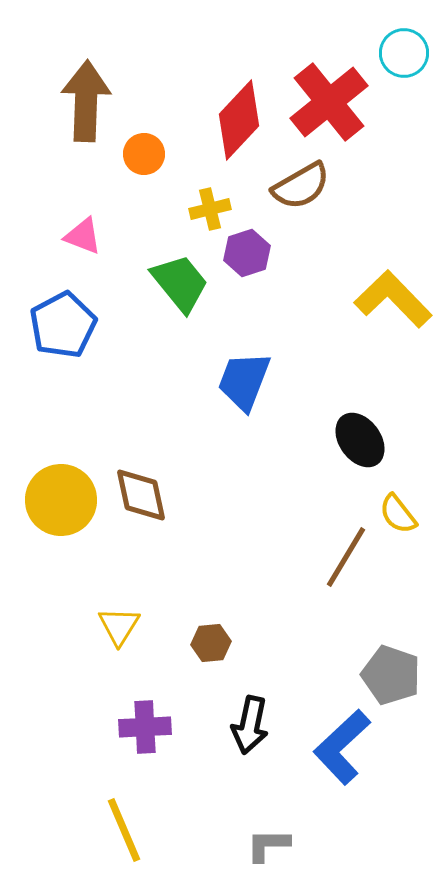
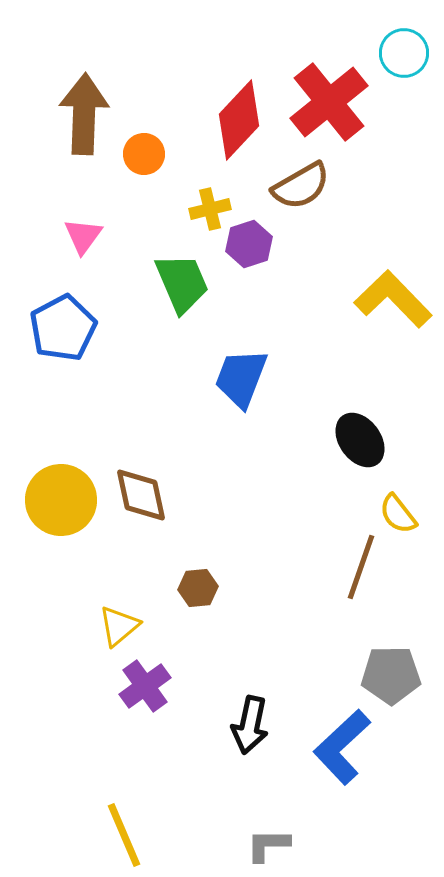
brown arrow: moved 2 px left, 13 px down
pink triangle: rotated 45 degrees clockwise
purple hexagon: moved 2 px right, 9 px up
green trapezoid: moved 2 px right; rotated 16 degrees clockwise
blue pentagon: moved 3 px down
blue trapezoid: moved 3 px left, 3 px up
brown line: moved 15 px right, 10 px down; rotated 12 degrees counterclockwise
yellow triangle: rotated 18 degrees clockwise
brown hexagon: moved 13 px left, 55 px up
gray pentagon: rotated 20 degrees counterclockwise
purple cross: moved 41 px up; rotated 33 degrees counterclockwise
yellow line: moved 5 px down
